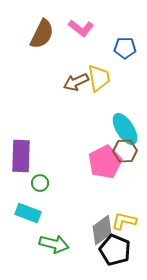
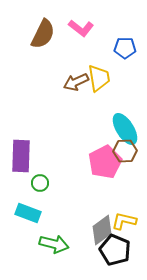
brown semicircle: moved 1 px right
